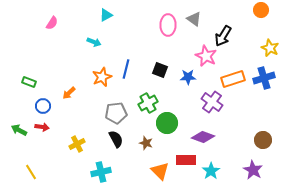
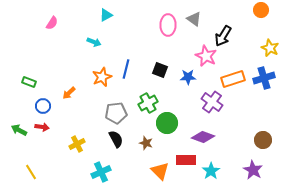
cyan cross: rotated 12 degrees counterclockwise
